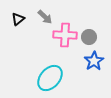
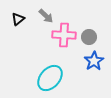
gray arrow: moved 1 px right, 1 px up
pink cross: moved 1 px left
